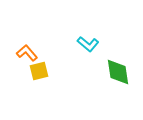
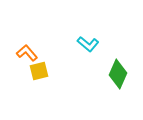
green diamond: moved 2 px down; rotated 32 degrees clockwise
